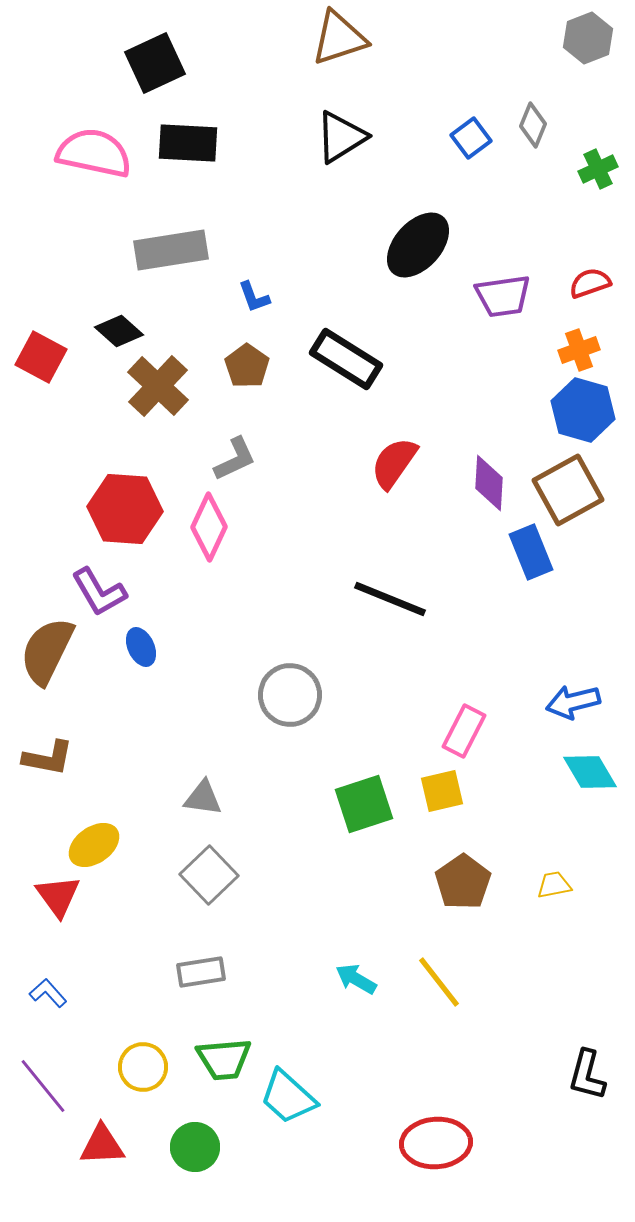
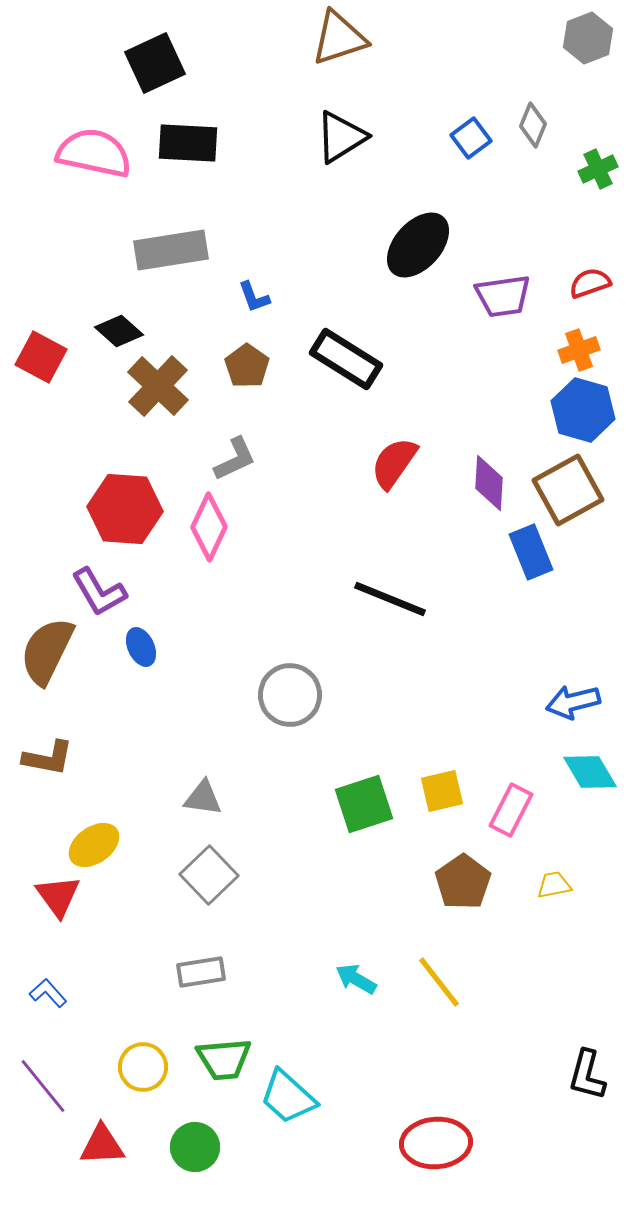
pink rectangle at (464, 731): moved 47 px right, 79 px down
